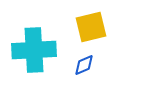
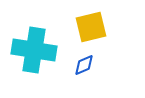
cyan cross: rotated 12 degrees clockwise
